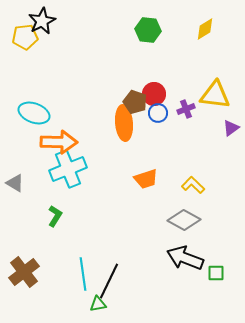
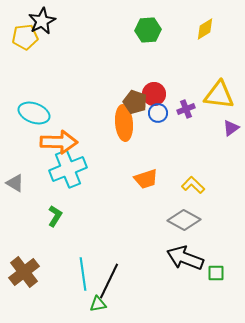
green hexagon: rotated 10 degrees counterclockwise
yellow triangle: moved 4 px right
